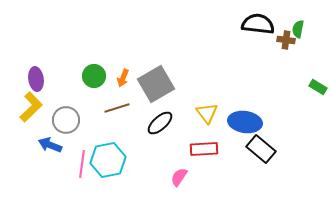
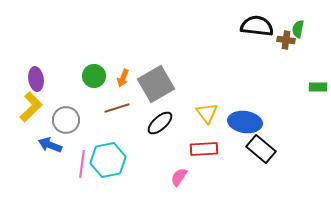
black semicircle: moved 1 px left, 2 px down
green rectangle: rotated 30 degrees counterclockwise
